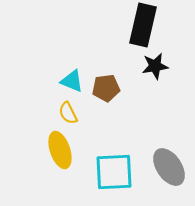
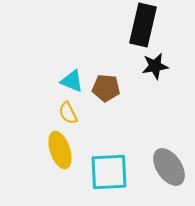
brown pentagon: rotated 12 degrees clockwise
cyan square: moved 5 px left
